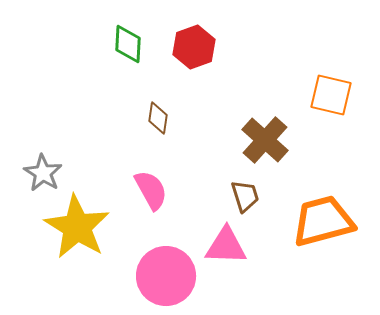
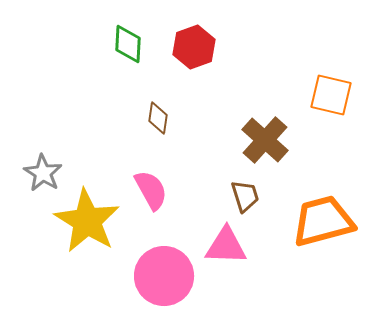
yellow star: moved 10 px right, 6 px up
pink circle: moved 2 px left
